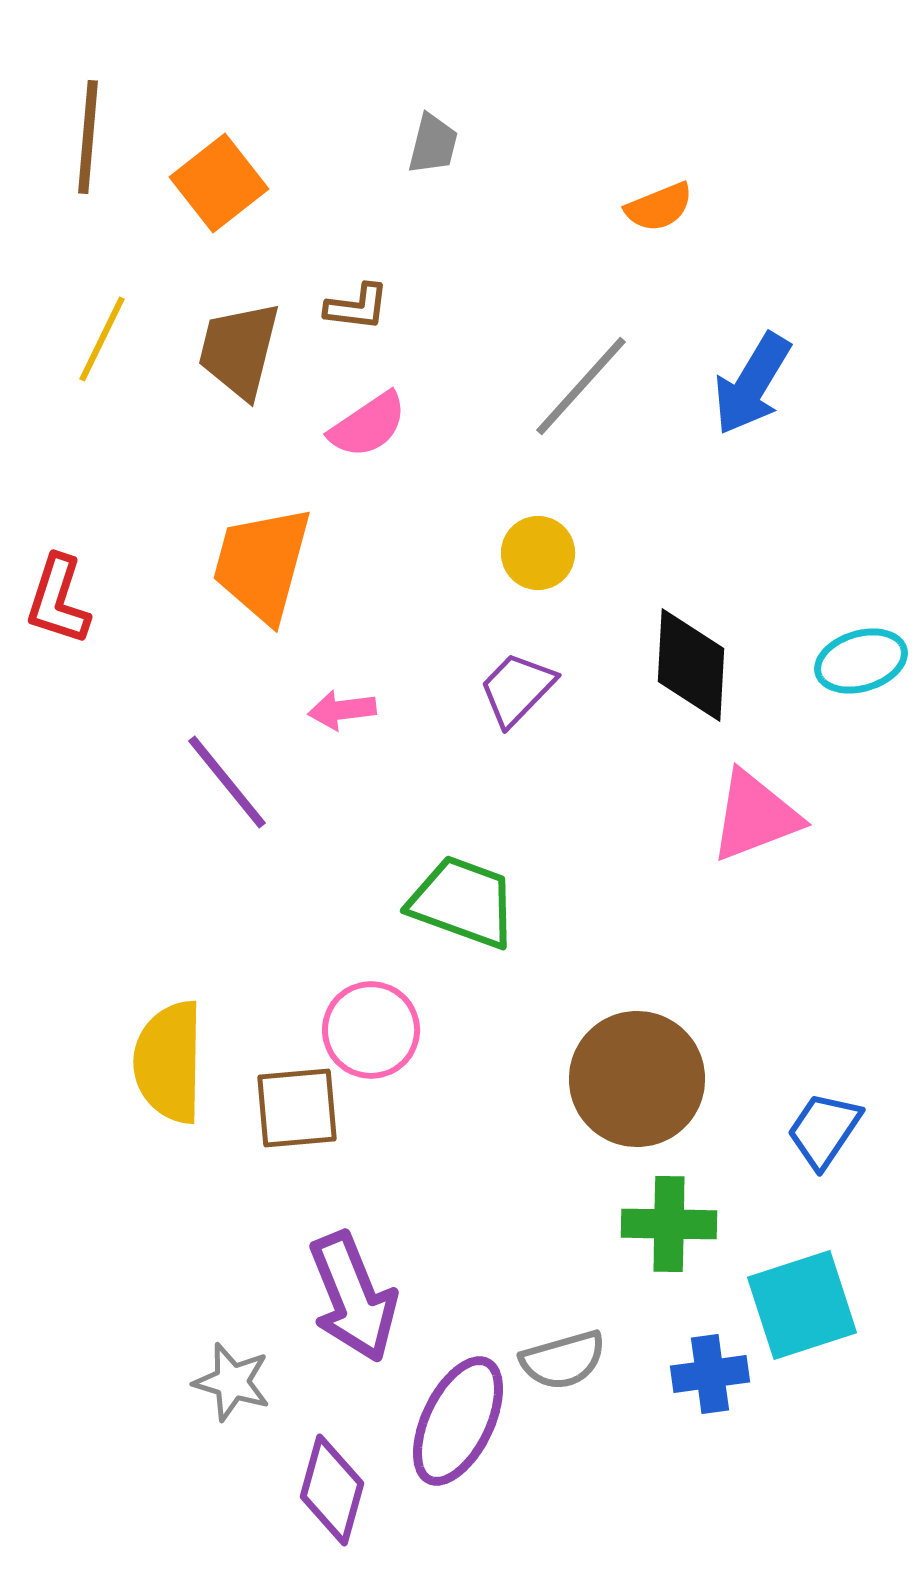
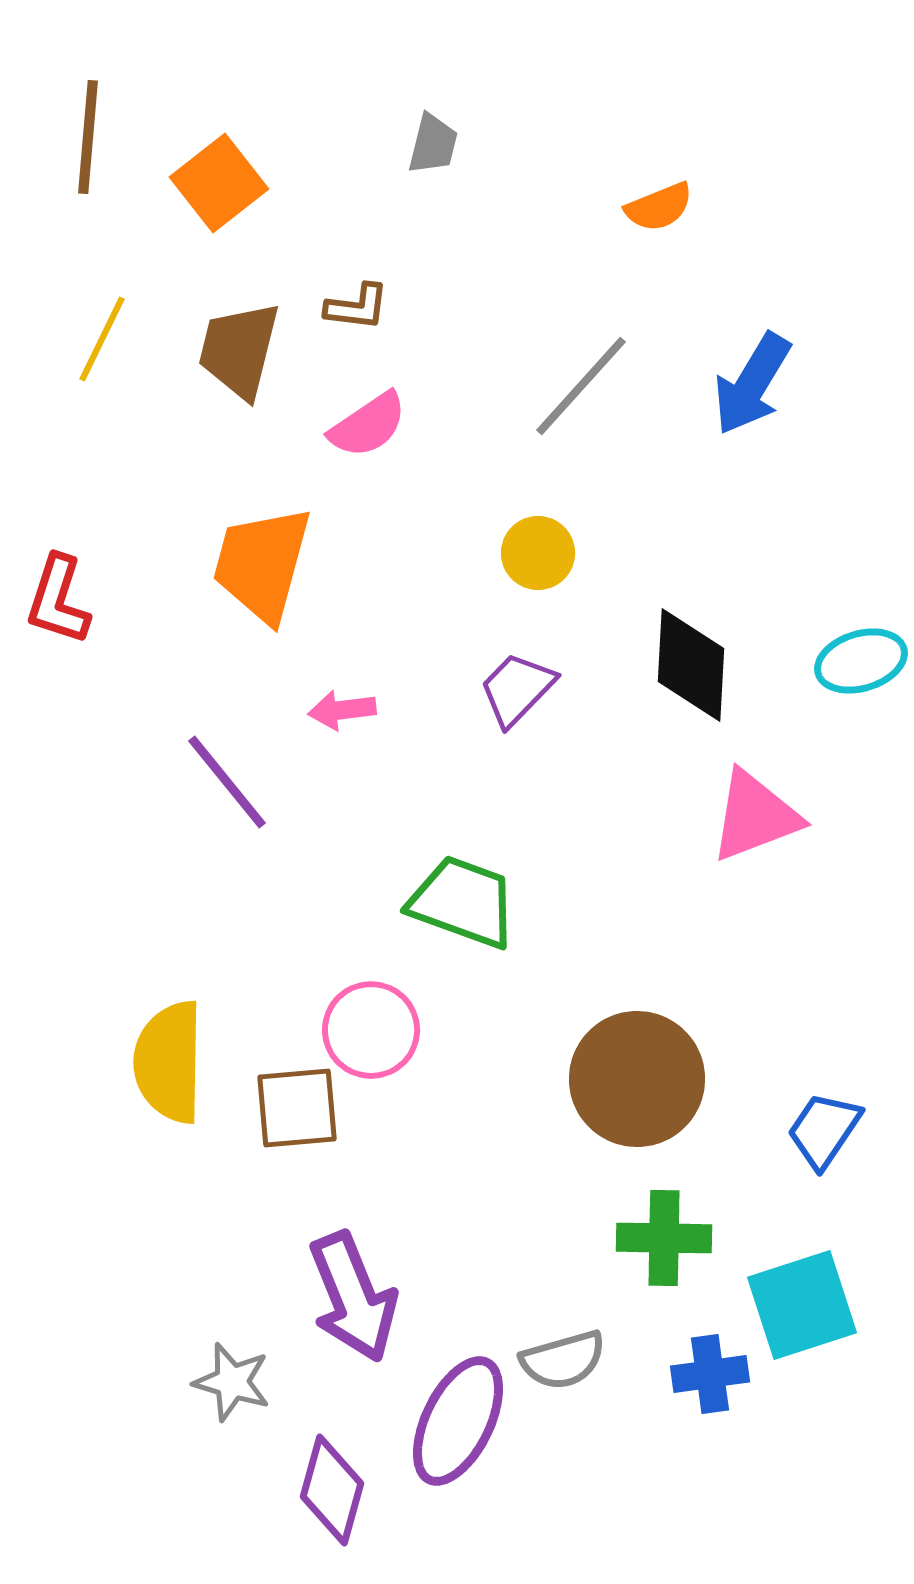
green cross: moved 5 px left, 14 px down
